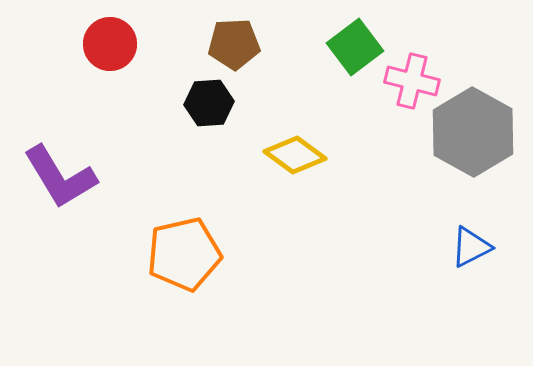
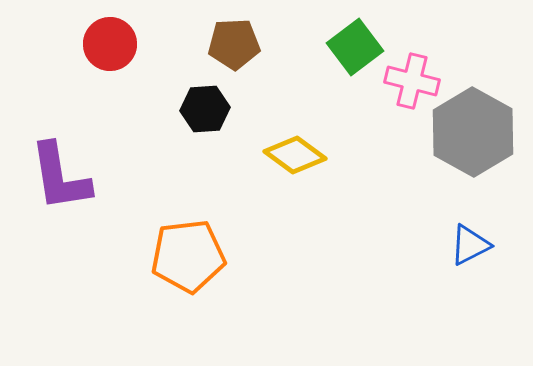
black hexagon: moved 4 px left, 6 px down
purple L-shape: rotated 22 degrees clockwise
blue triangle: moved 1 px left, 2 px up
orange pentagon: moved 4 px right, 2 px down; rotated 6 degrees clockwise
